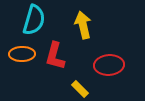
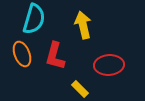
cyan semicircle: moved 1 px up
orange ellipse: rotated 70 degrees clockwise
